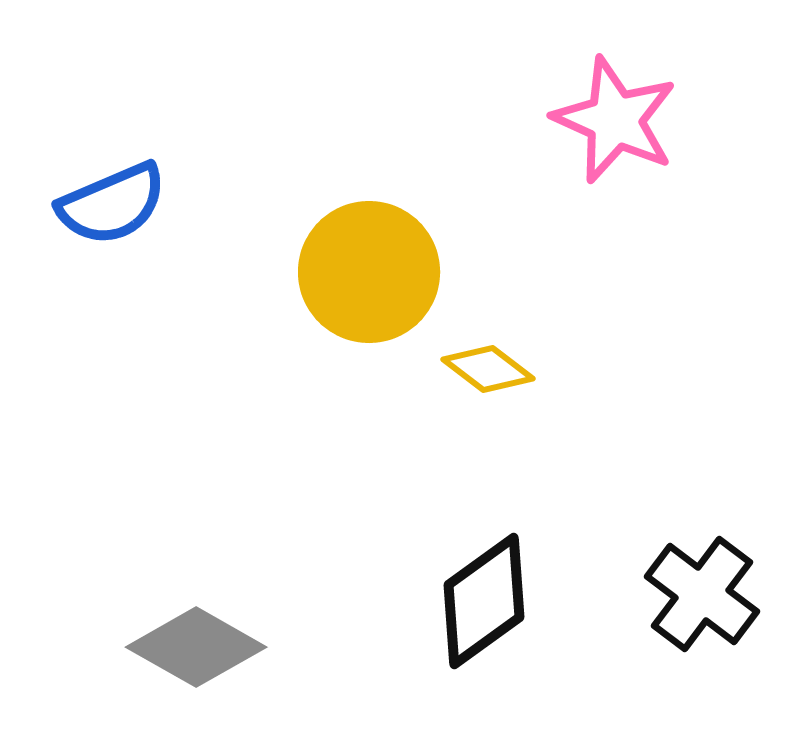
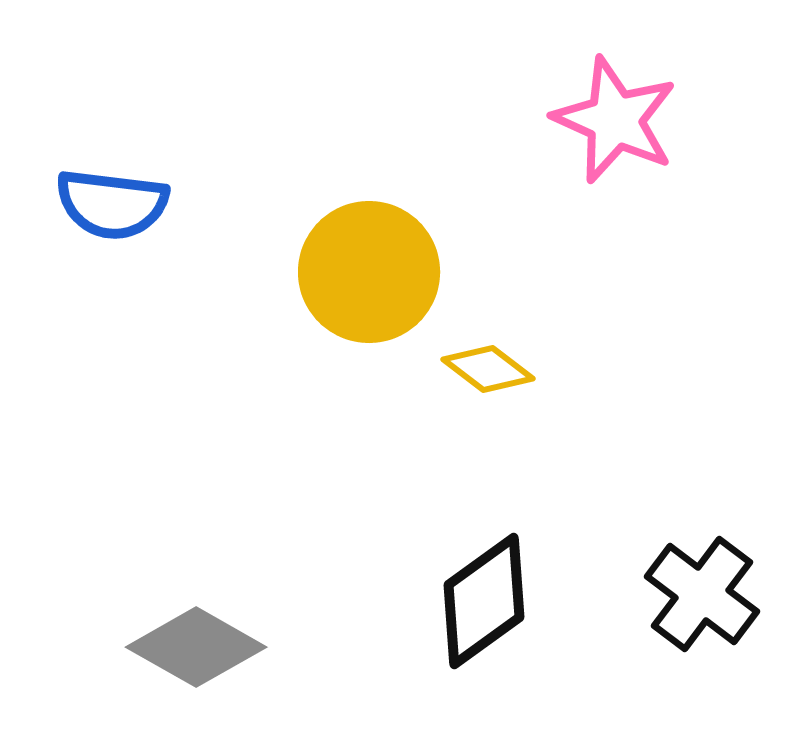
blue semicircle: rotated 30 degrees clockwise
